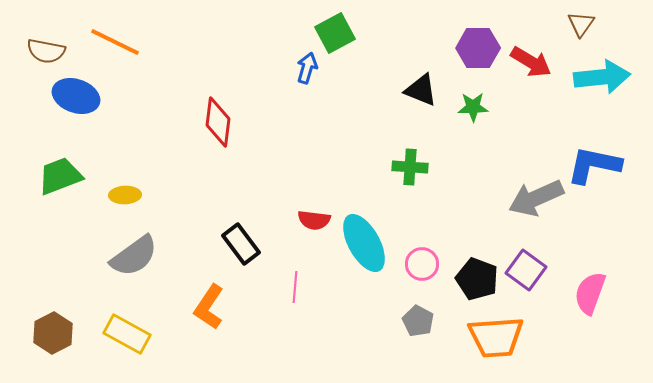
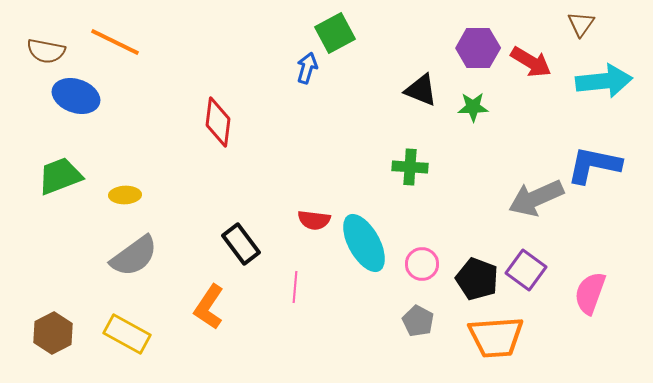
cyan arrow: moved 2 px right, 4 px down
